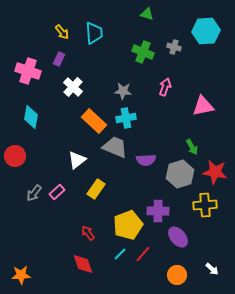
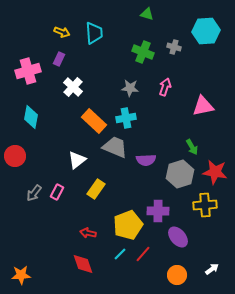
yellow arrow: rotated 28 degrees counterclockwise
pink cross: rotated 35 degrees counterclockwise
gray star: moved 7 px right, 3 px up
pink rectangle: rotated 21 degrees counterclockwise
red arrow: rotated 42 degrees counterclockwise
white arrow: rotated 80 degrees counterclockwise
